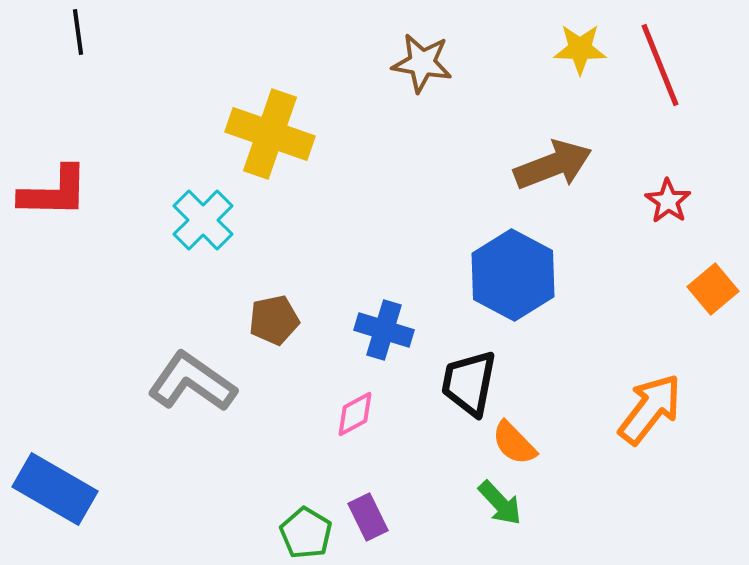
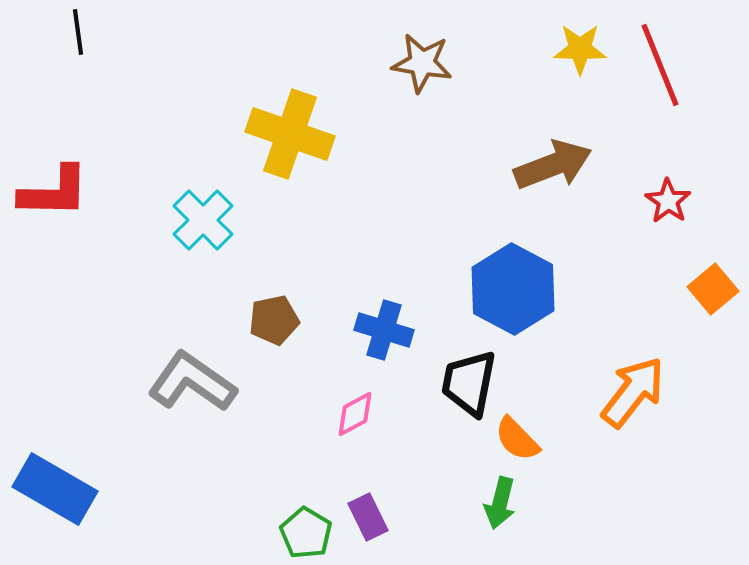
yellow cross: moved 20 px right
blue hexagon: moved 14 px down
orange arrow: moved 17 px left, 17 px up
orange semicircle: moved 3 px right, 4 px up
green arrow: rotated 57 degrees clockwise
